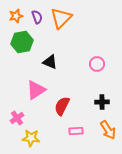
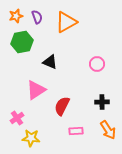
orange triangle: moved 5 px right, 4 px down; rotated 15 degrees clockwise
